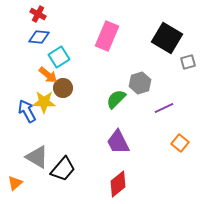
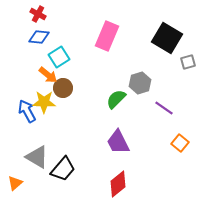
purple line: rotated 60 degrees clockwise
